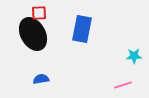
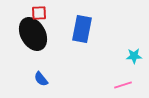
blue semicircle: rotated 119 degrees counterclockwise
